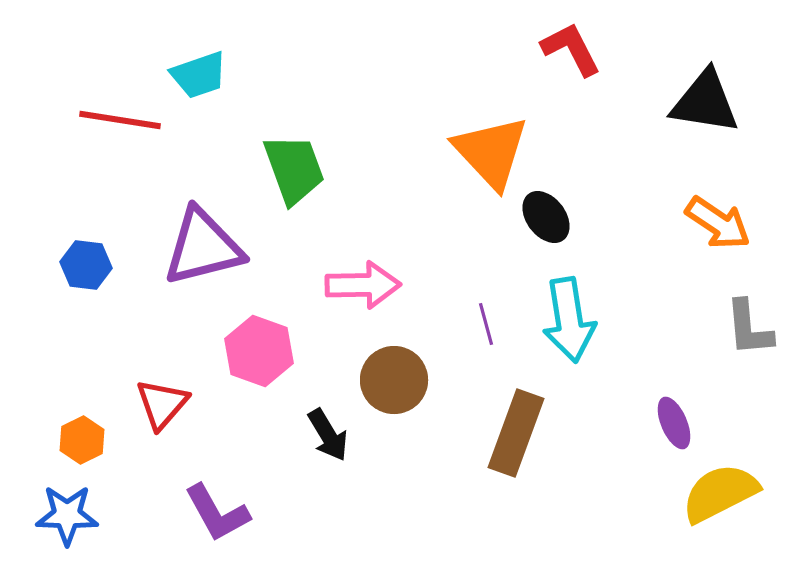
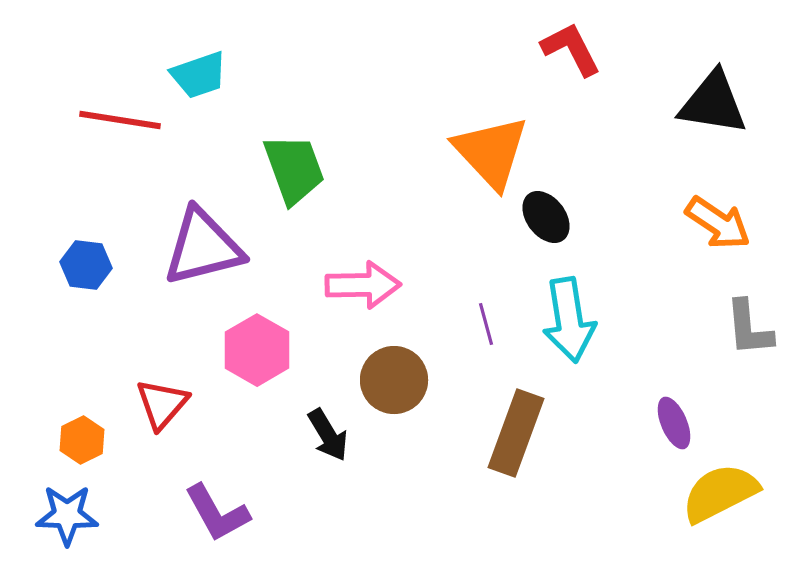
black triangle: moved 8 px right, 1 px down
pink hexagon: moved 2 px left, 1 px up; rotated 10 degrees clockwise
